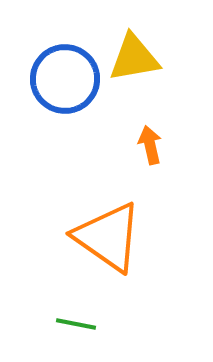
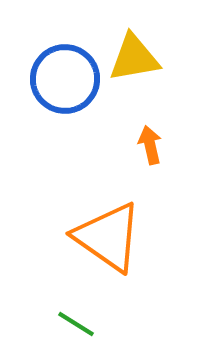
green line: rotated 21 degrees clockwise
